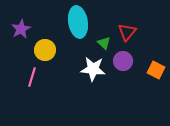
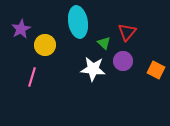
yellow circle: moved 5 px up
